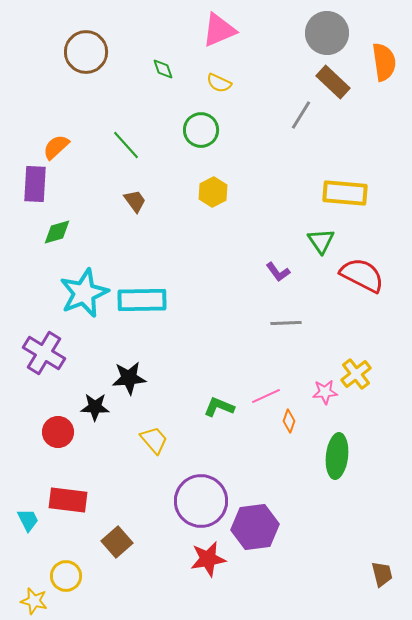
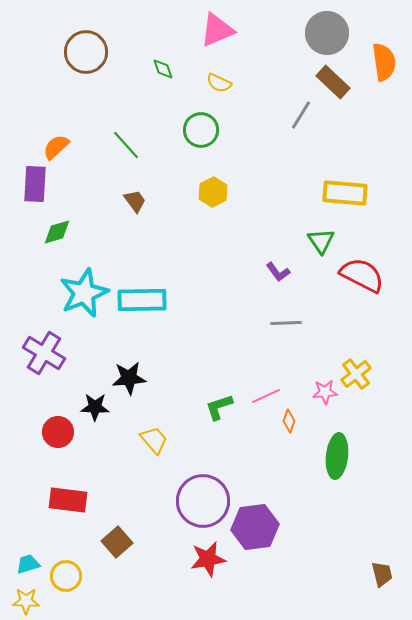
pink triangle at (219, 30): moved 2 px left
green L-shape at (219, 407): rotated 40 degrees counterclockwise
purple circle at (201, 501): moved 2 px right
cyan trapezoid at (28, 520): moved 44 px down; rotated 80 degrees counterclockwise
yellow star at (34, 601): moved 8 px left; rotated 12 degrees counterclockwise
